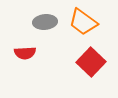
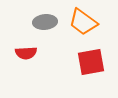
red semicircle: moved 1 px right
red square: rotated 36 degrees clockwise
